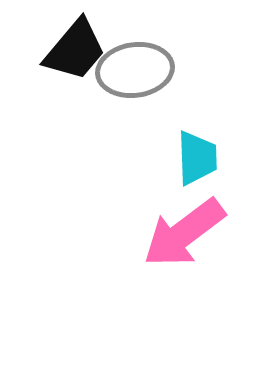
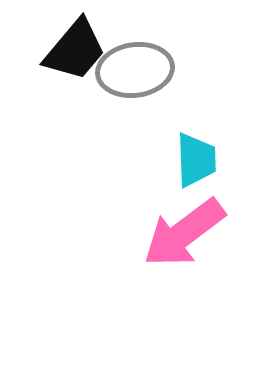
cyan trapezoid: moved 1 px left, 2 px down
